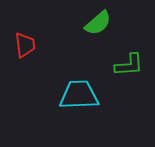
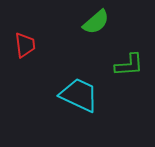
green semicircle: moved 2 px left, 1 px up
cyan trapezoid: rotated 27 degrees clockwise
